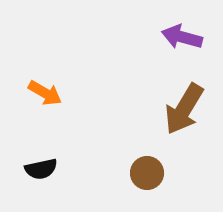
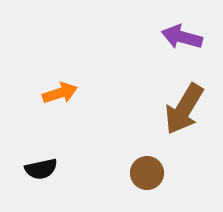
orange arrow: moved 15 px right; rotated 48 degrees counterclockwise
